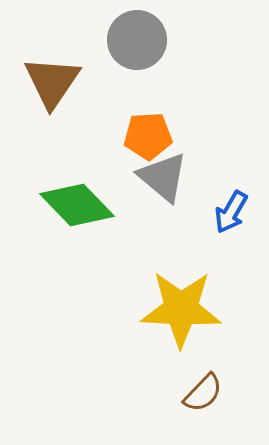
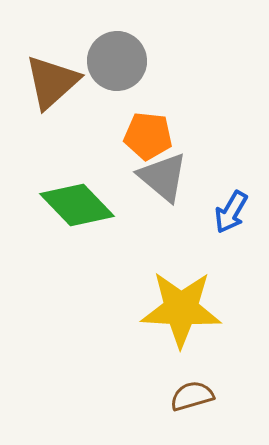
gray circle: moved 20 px left, 21 px down
brown triangle: rotated 14 degrees clockwise
orange pentagon: rotated 9 degrees clockwise
brown semicircle: moved 11 px left, 3 px down; rotated 150 degrees counterclockwise
